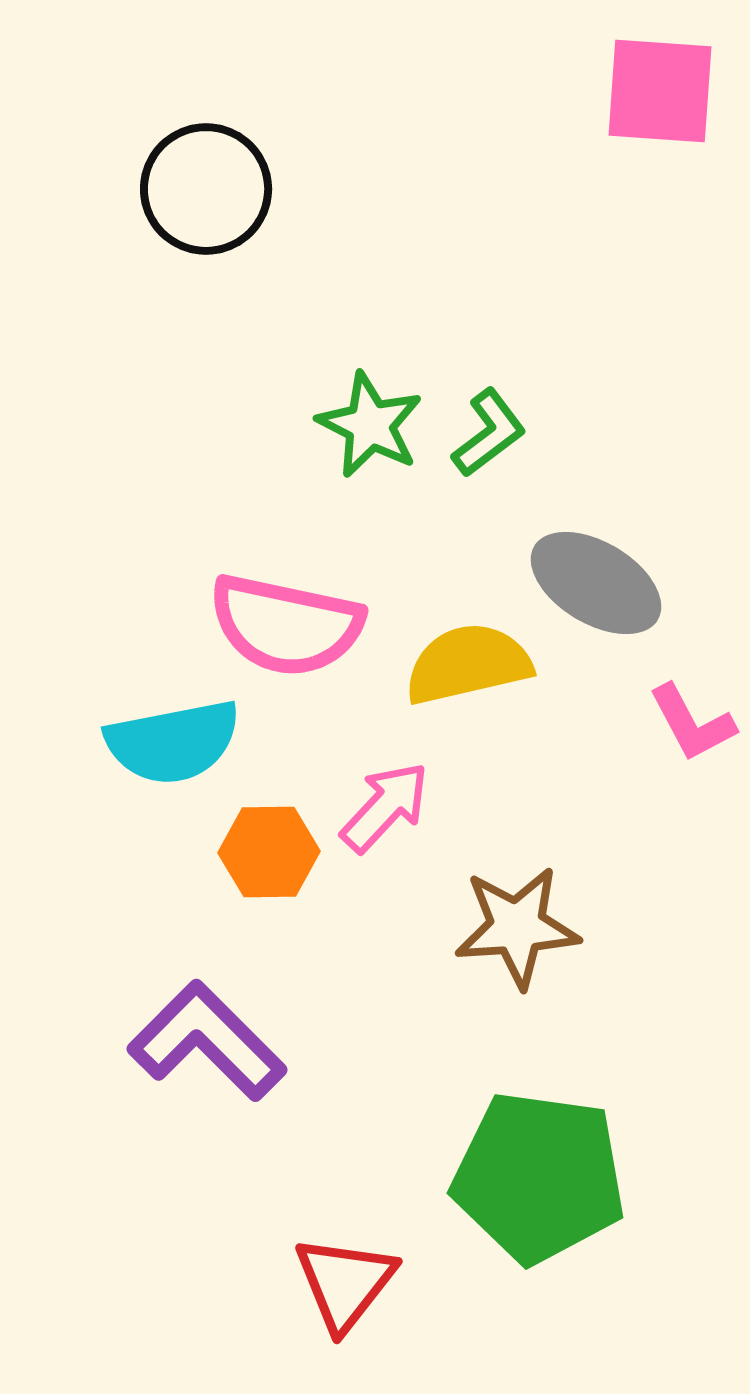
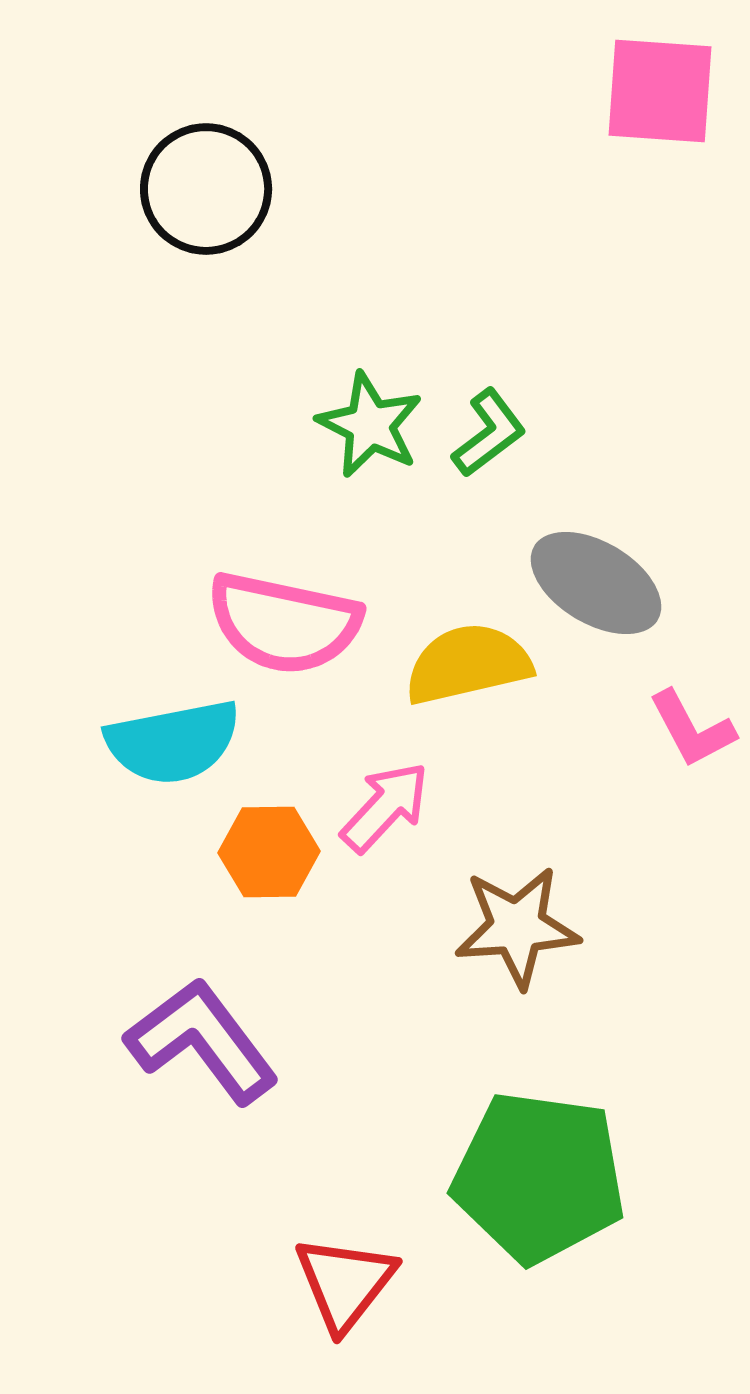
pink semicircle: moved 2 px left, 2 px up
pink L-shape: moved 6 px down
purple L-shape: moved 5 px left; rotated 8 degrees clockwise
